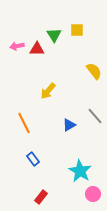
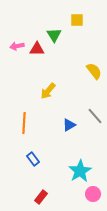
yellow square: moved 10 px up
orange line: rotated 30 degrees clockwise
cyan star: rotated 10 degrees clockwise
